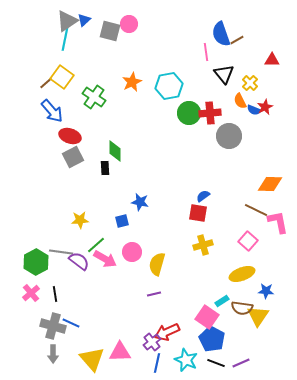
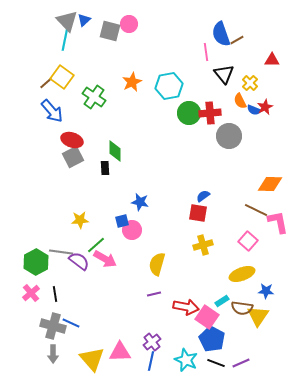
gray triangle at (67, 21): rotated 40 degrees counterclockwise
red ellipse at (70, 136): moved 2 px right, 4 px down
pink circle at (132, 252): moved 22 px up
red arrow at (167, 332): moved 19 px right, 25 px up; rotated 145 degrees counterclockwise
blue line at (157, 363): moved 6 px left, 2 px up
